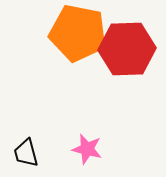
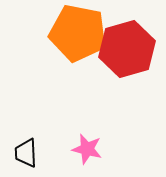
red hexagon: rotated 14 degrees counterclockwise
black trapezoid: rotated 12 degrees clockwise
